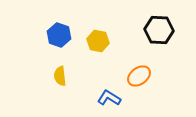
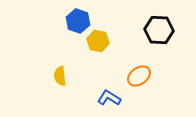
blue hexagon: moved 19 px right, 14 px up
